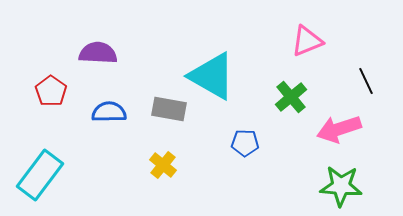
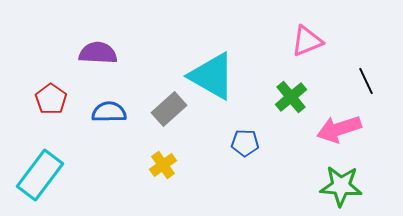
red pentagon: moved 8 px down
gray rectangle: rotated 52 degrees counterclockwise
yellow cross: rotated 16 degrees clockwise
